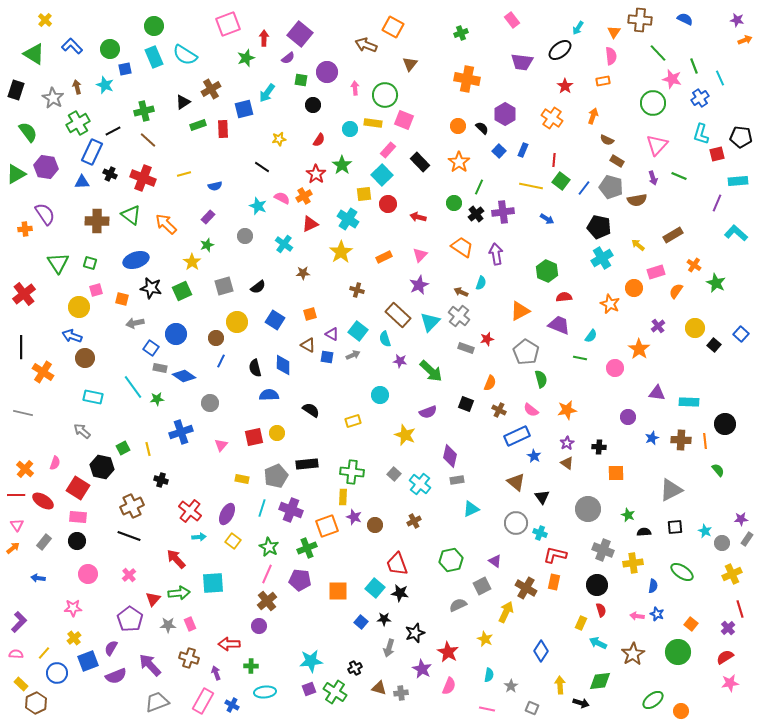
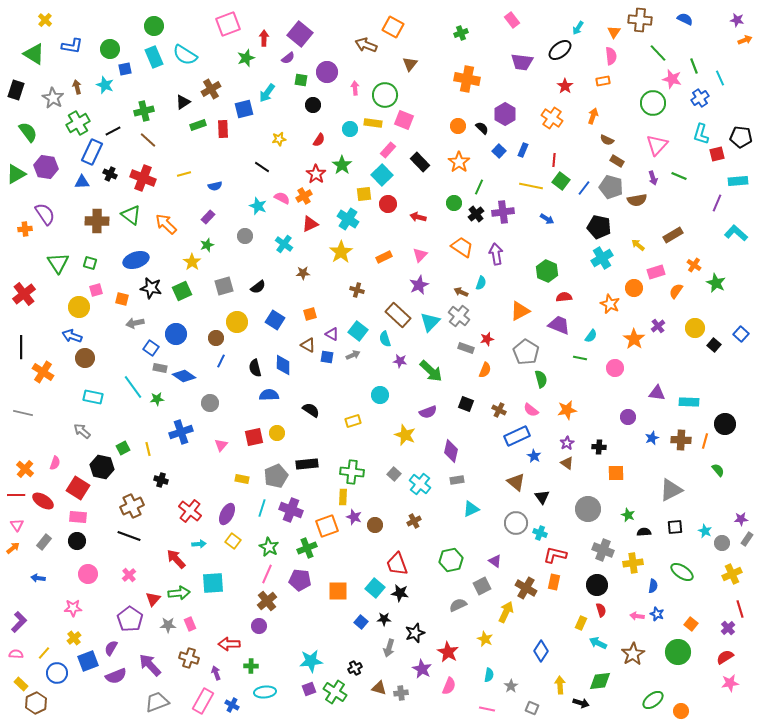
blue L-shape at (72, 46): rotated 145 degrees clockwise
orange star at (639, 349): moved 5 px left, 10 px up
orange semicircle at (490, 383): moved 5 px left, 13 px up
orange line at (705, 441): rotated 21 degrees clockwise
purple diamond at (450, 456): moved 1 px right, 5 px up
cyan arrow at (199, 537): moved 7 px down
